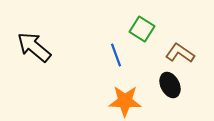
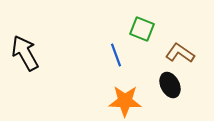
green square: rotated 10 degrees counterclockwise
black arrow: moved 9 px left, 6 px down; rotated 21 degrees clockwise
